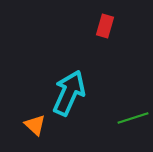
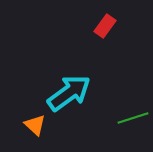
red rectangle: rotated 20 degrees clockwise
cyan arrow: rotated 30 degrees clockwise
